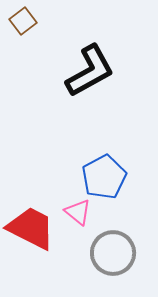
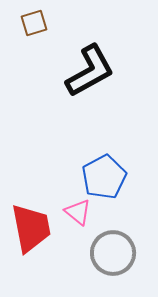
brown square: moved 11 px right, 2 px down; rotated 20 degrees clockwise
red trapezoid: rotated 52 degrees clockwise
